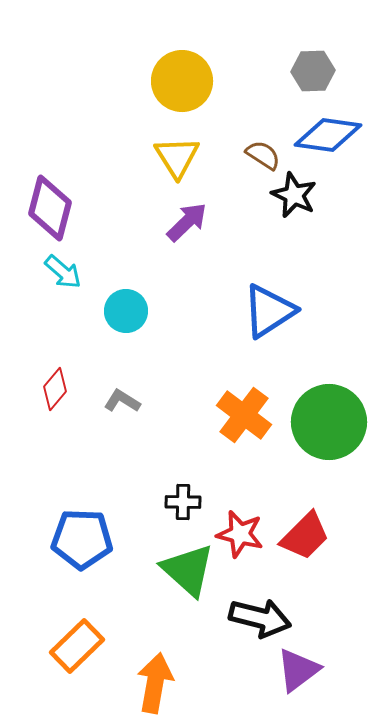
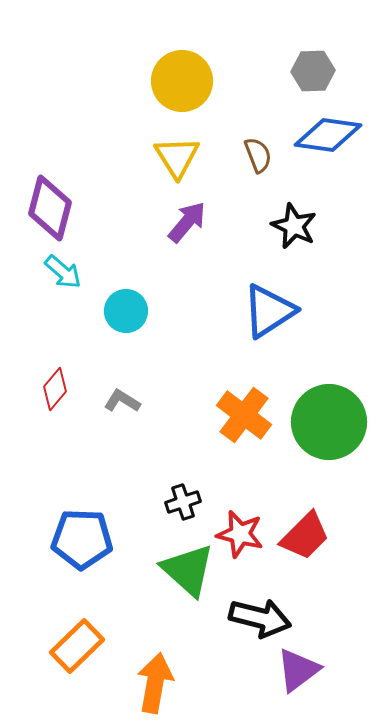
brown semicircle: moved 5 px left; rotated 36 degrees clockwise
black star: moved 31 px down
purple arrow: rotated 6 degrees counterclockwise
black cross: rotated 20 degrees counterclockwise
